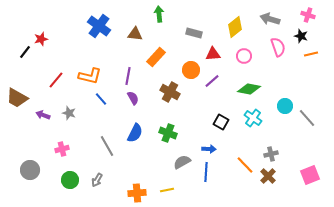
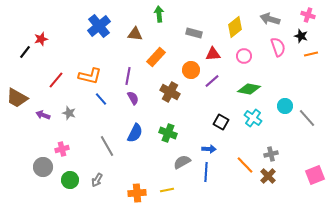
blue cross at (99, 26): rotated 15 degrees clockwise
gray circle at (30, 170): moved 13 px right, 3 px up
pink square at (310, 175): moved 5 px right
